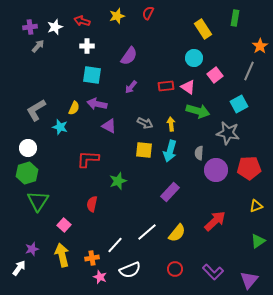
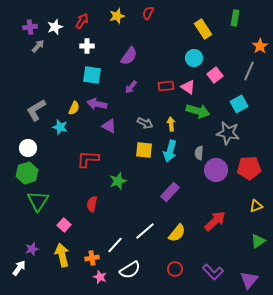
red arrow at (82, 21): rotated 105 degrees clockwise
white line at (147, 232): moved 2 px left, 1 px up
white semicircle at (130, 270): rotated 10 degrees counterclockwise
